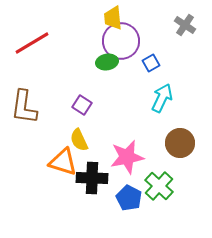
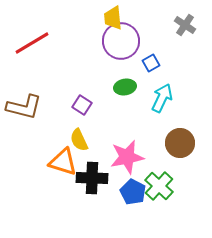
green ellipse: moved 18 px right, 25 px down
brown L-shape: rotated 84 degrees counterclockwise
blue pentagon: moved 4 px right, 6 px up
